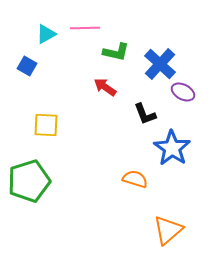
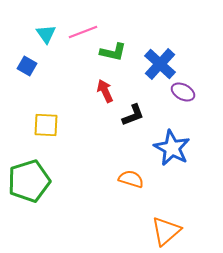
pink line: moved 2 px left, 4 px down; rotated 20 degrees counterclockwise
cyan triangle: rotated 35 degrees counterclockwise
green L-shape: moved 3 px left
red arrow: moved 4 px down; rotated 30 degrees clockwise
black L-shape: moved 12 px left, 1 px down; rotated 90 degrees counterclockwise
blue star: rotated 6 degrees counterclockwise
orange semicircle: moved 4 px left
orange triangle: moved 2 px left, 1 px down
